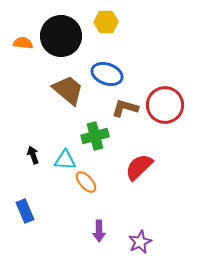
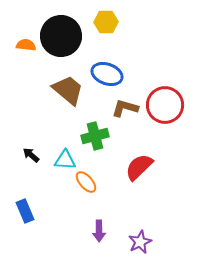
orange semicircle: moved 3 px right, 2 px down
black arrow: moved 2 px left; rotated 30 degrees counterclockwise
